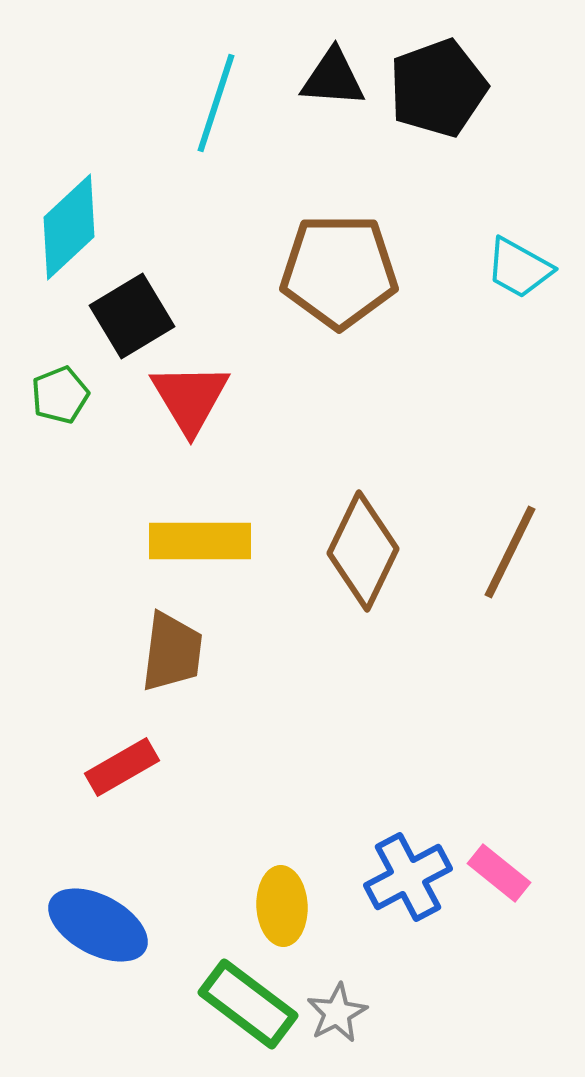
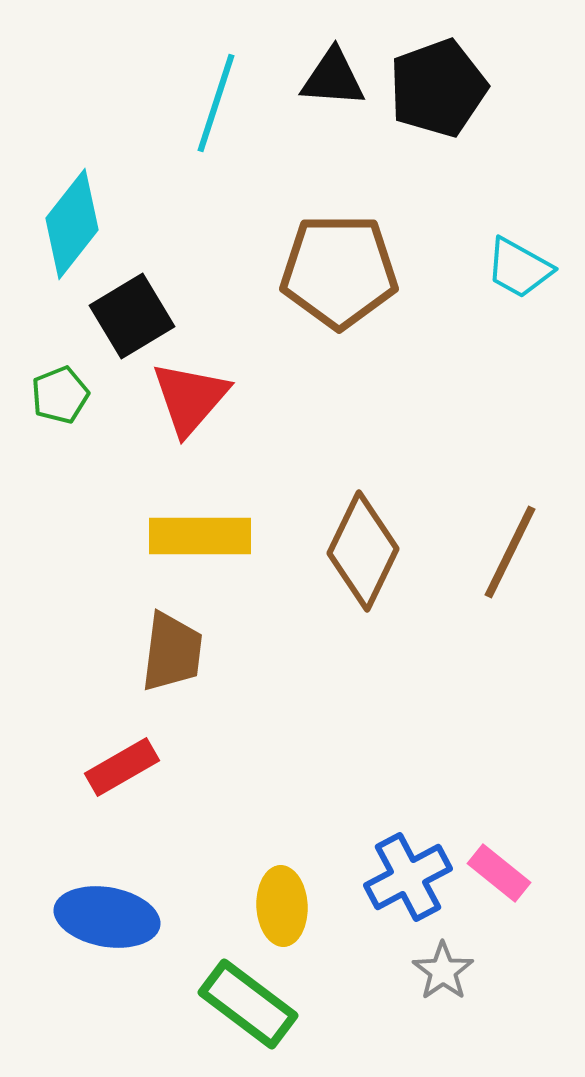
cyan diamond: moved 3 px right, 3 px up; rotated 9 degrees counterclockwise
red triangle: rotated 12 degrees clockwise
yellow rectangle: moved 5 px up
blue ellipse: moved 9 px right, 8 px up; rotated 18 degrees counterclockwise
gray star: moved 106 px right, 42 px up; rotated 8 degrees counterclockwise
